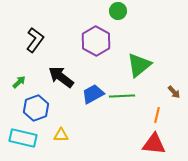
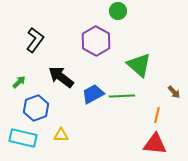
green triangle: rotated 40 degrees counterclockwise
red triangle: moved 1 px right
